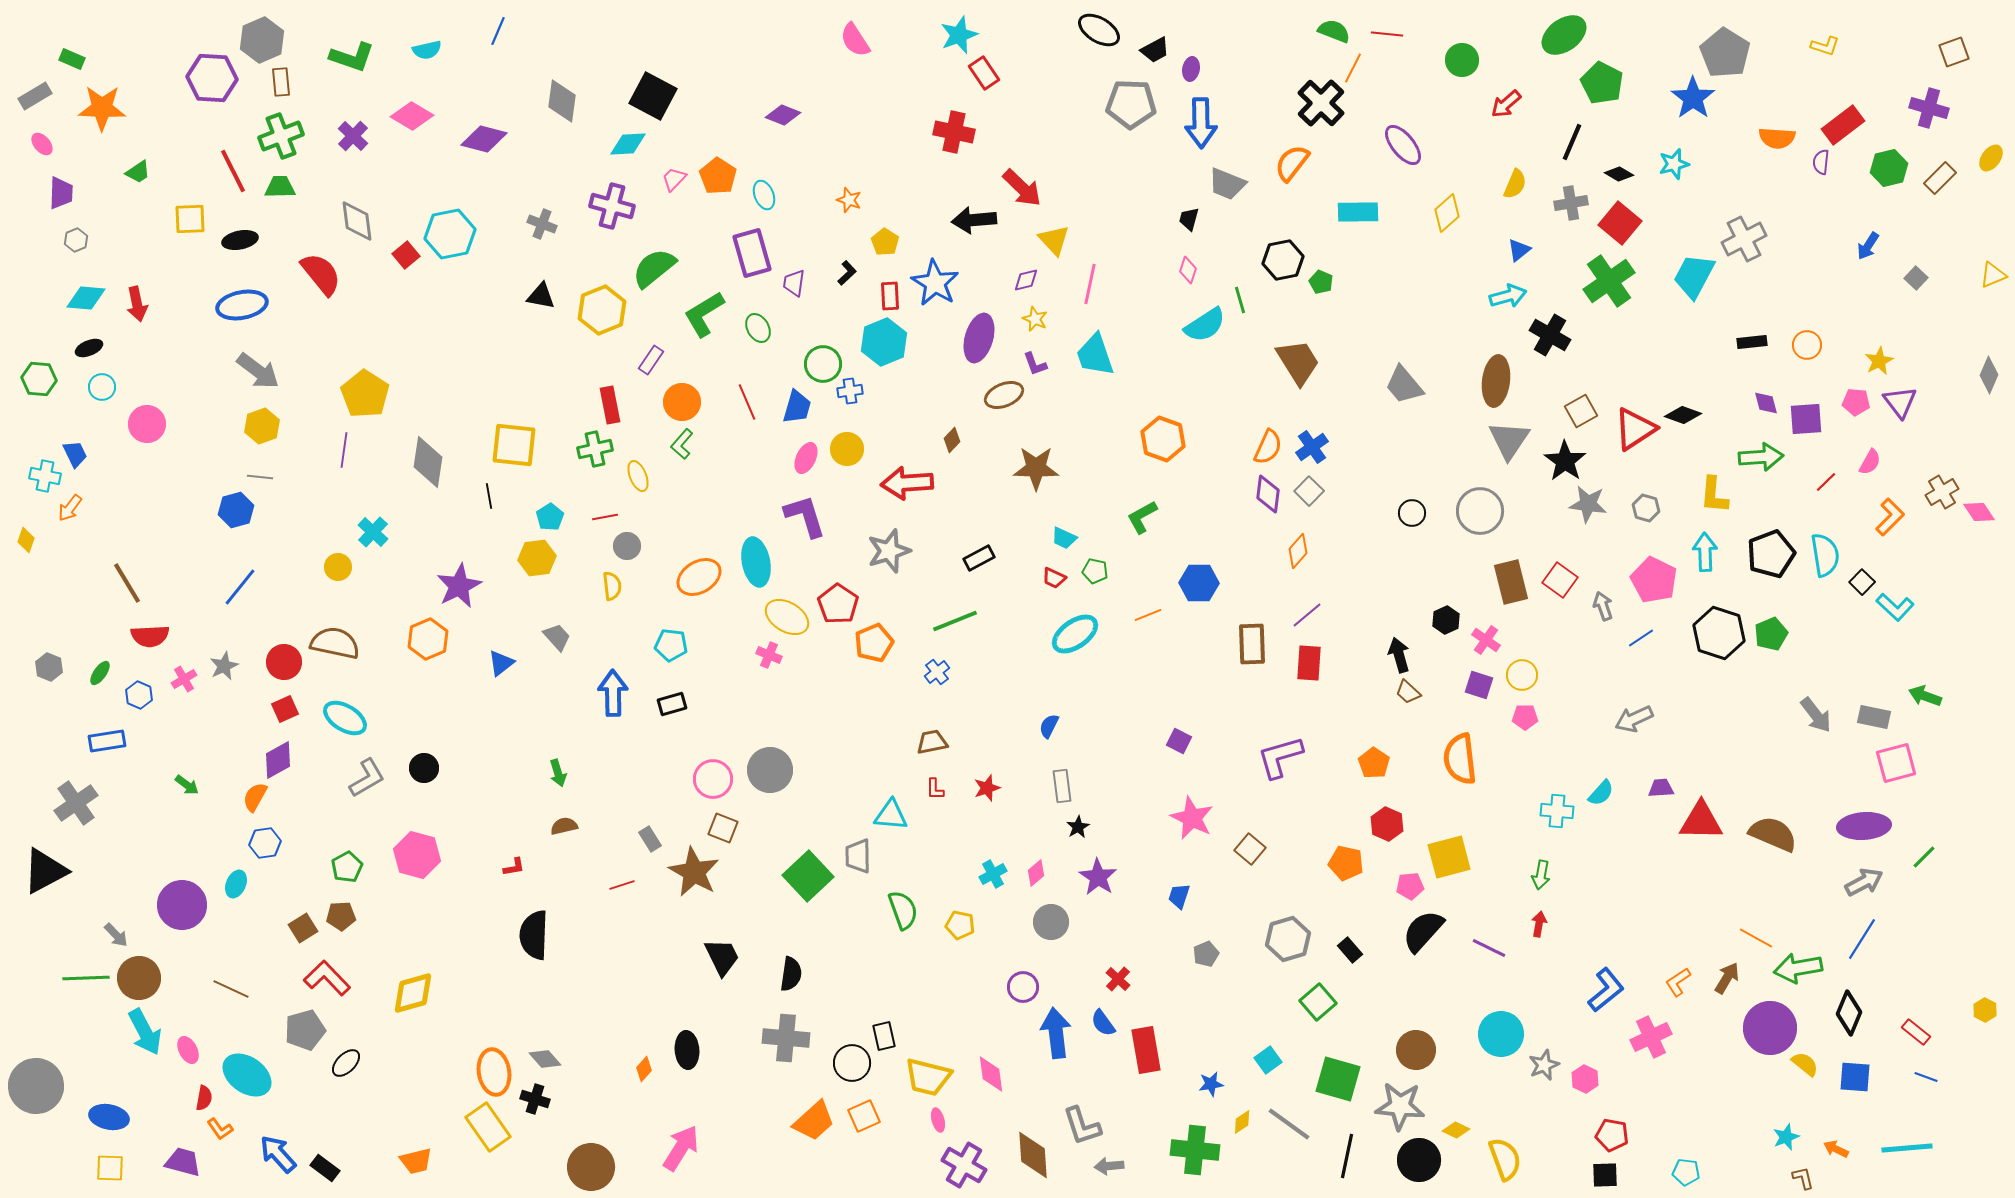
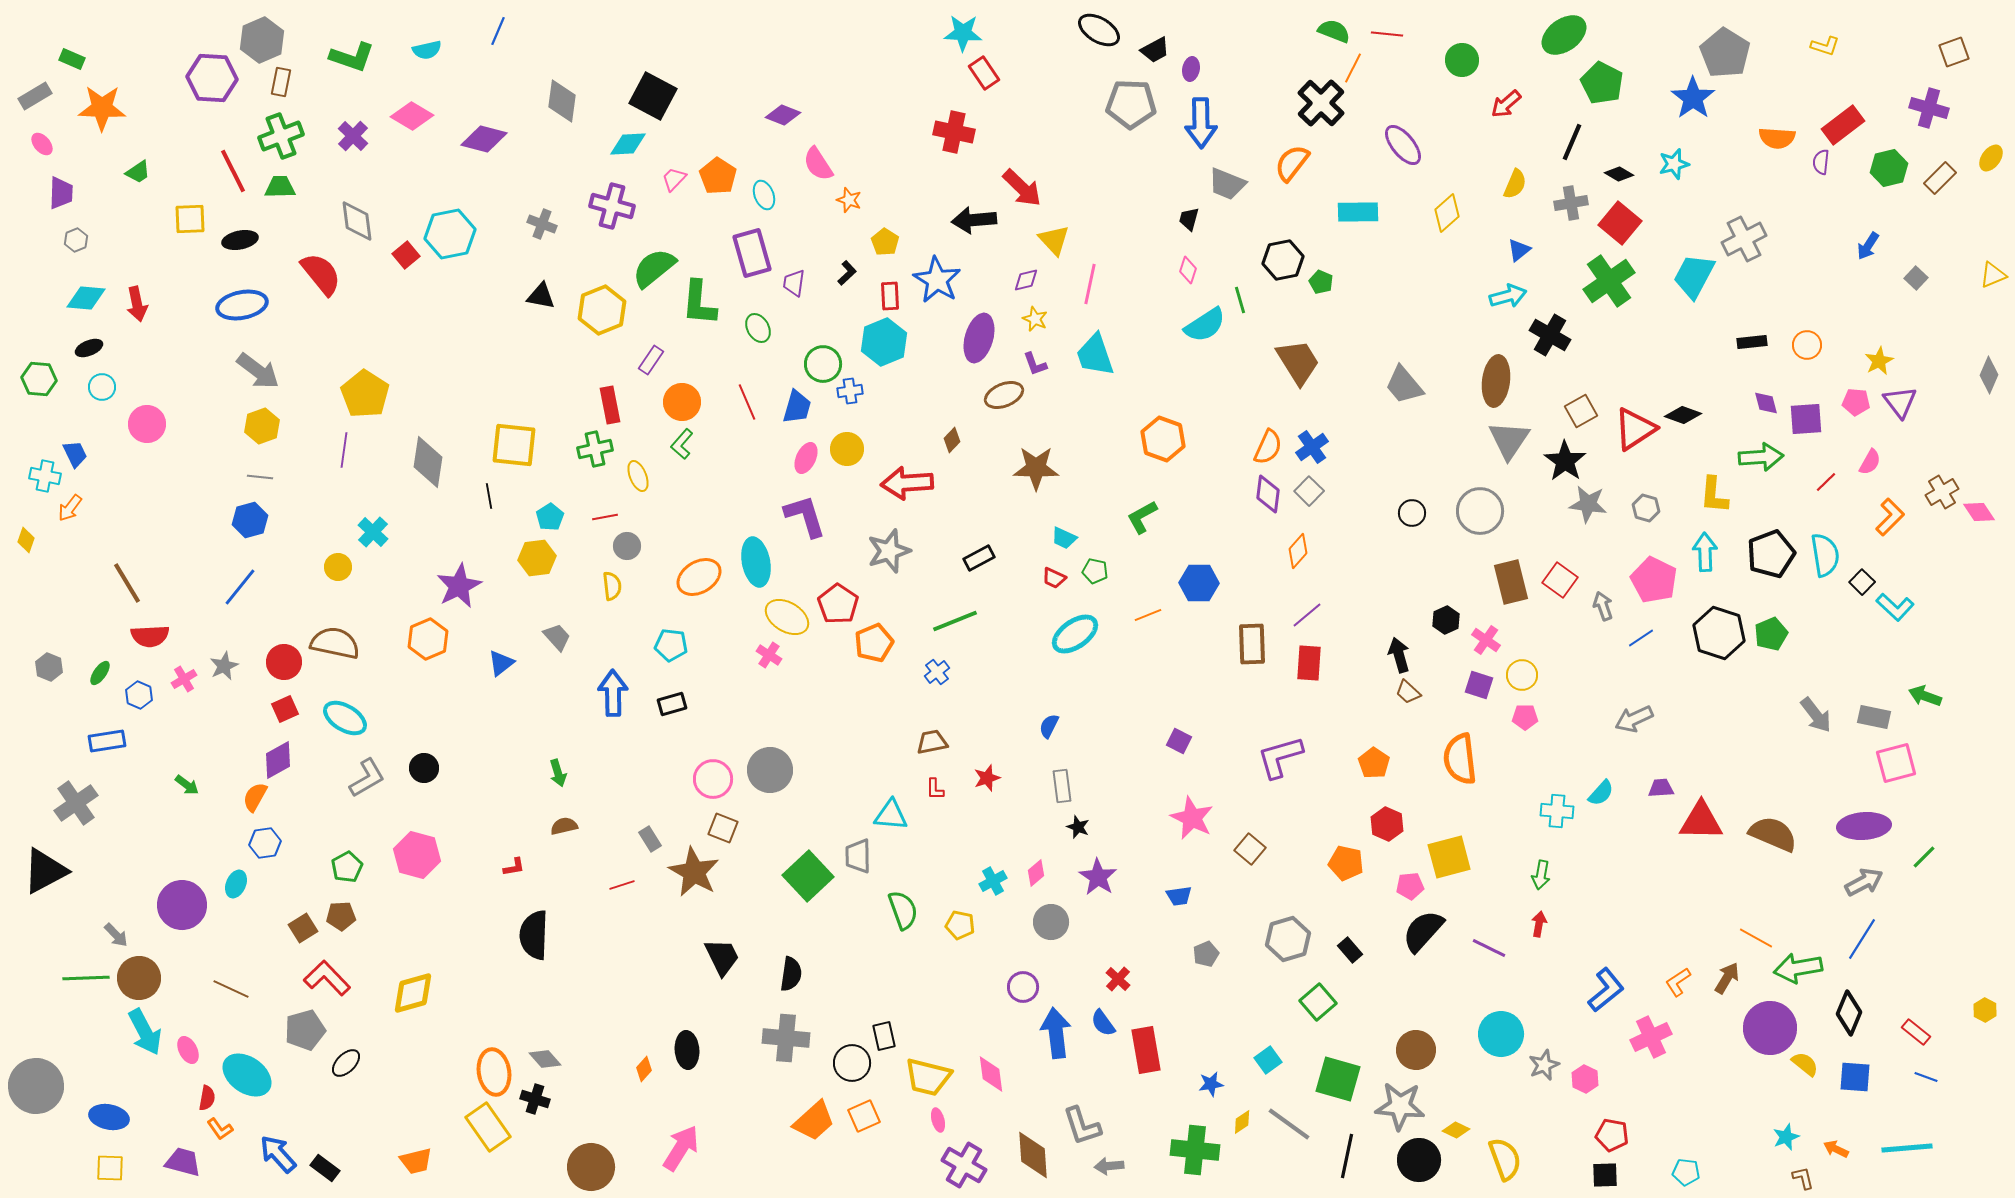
cyan star at (959, 35): moved 4 px right, 2 px up; rotated 24 degrees clockwise
pink semicircle at (855, 40): moved 37 px left, 124 px down
brown rectangle at (281, 82): rotated 16 degrees clockwise
blue star at (935, 283): moved 2 px right, 3 px up
green L-shape at (704, 314): moved 5 px left, 11 px up; rotated 54 degrees counterclockwise
blue hexagon at (236, 510): moved 14 px right, 10 px down
pink cross at (769, 655): rotated 10 degrees clockwise
red star at (987, 788): moved 10 px up
black star at (1078, 827): rotated 20 degrees counterclockwise
cyan cross at (993, 874): moved 7 px down
blue trapezoid at (1179, 896): rotated 116 degrees counterclockwise
red semicircle at (204, 1098): moved 3 px right
